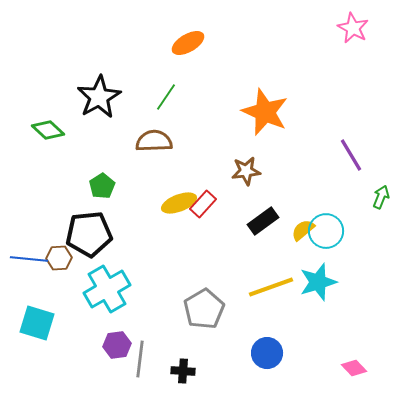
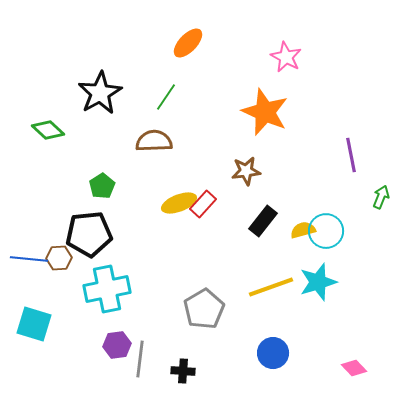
pink star: moved 67 px left, 29 px down
orange ellipse: rotated 16 degrees counterclockwise
black star: moved 1 px right, 4 px up
purple line: rotated 20 degrees clockwise
black rectangle: rotated 16 degrees counterclockwise
yellow semicircle: rotated 25 degrees clockwise
cyan cross: rotated 18 degrees clockwise
cyan square: moved 3 px left, 1 px down
blue circle: moved 6 px right
